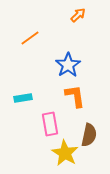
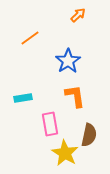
blue star: moved 4 px up
